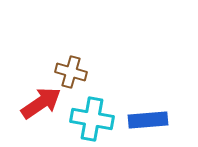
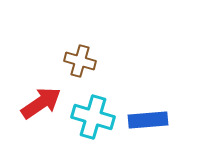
brown cross: moved 9 px right, 11 px up
cyan cross: moved 1 px right, 2 px up; rotated 6 degrees clockwise
